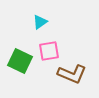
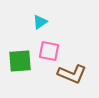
pink square: rotated 20 degrees clockwise
green square: rotated 30 degrees counterclockwise
